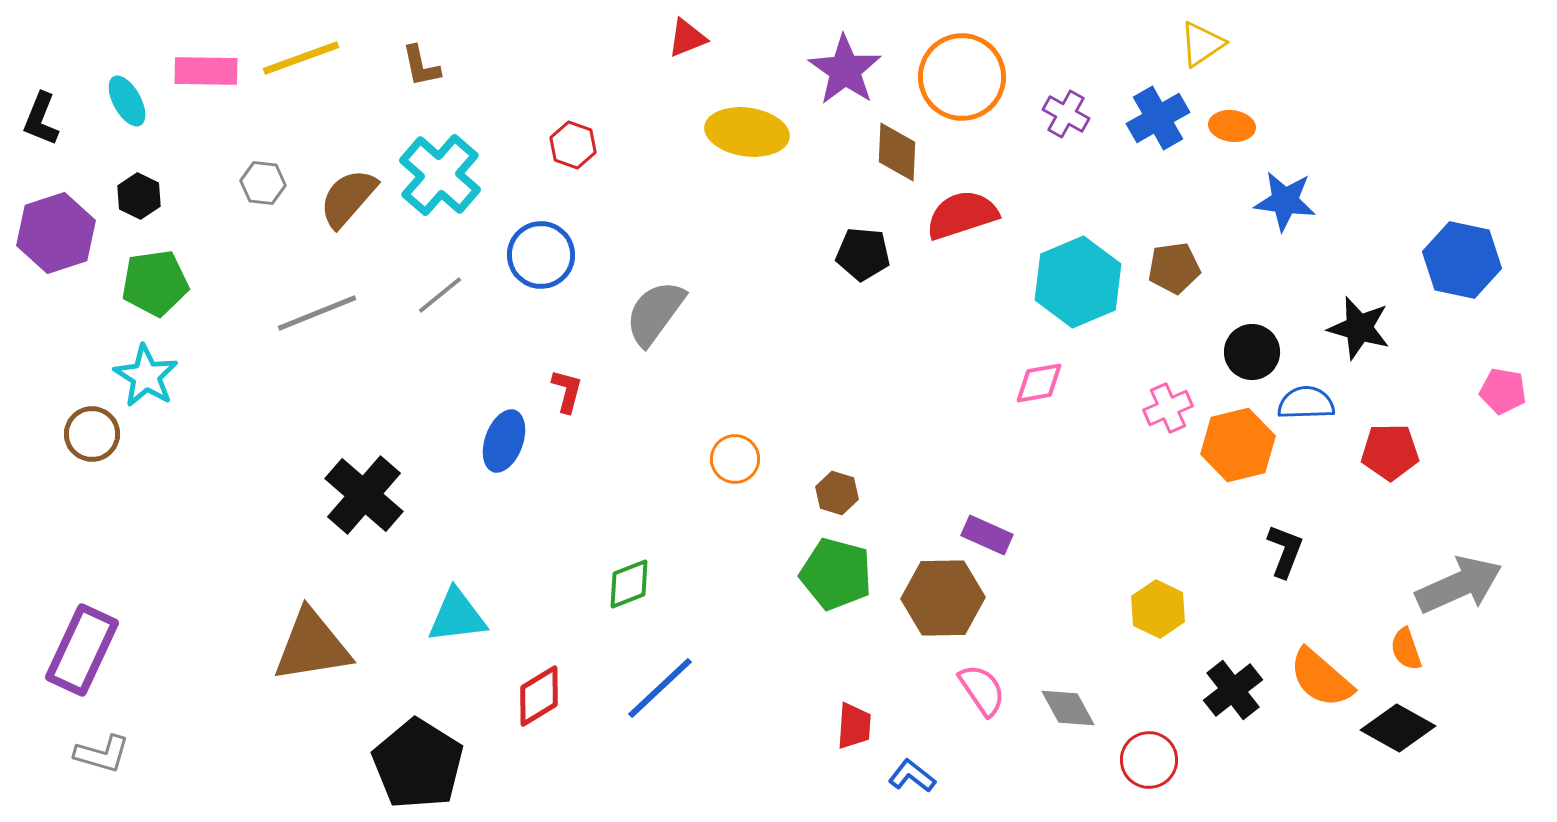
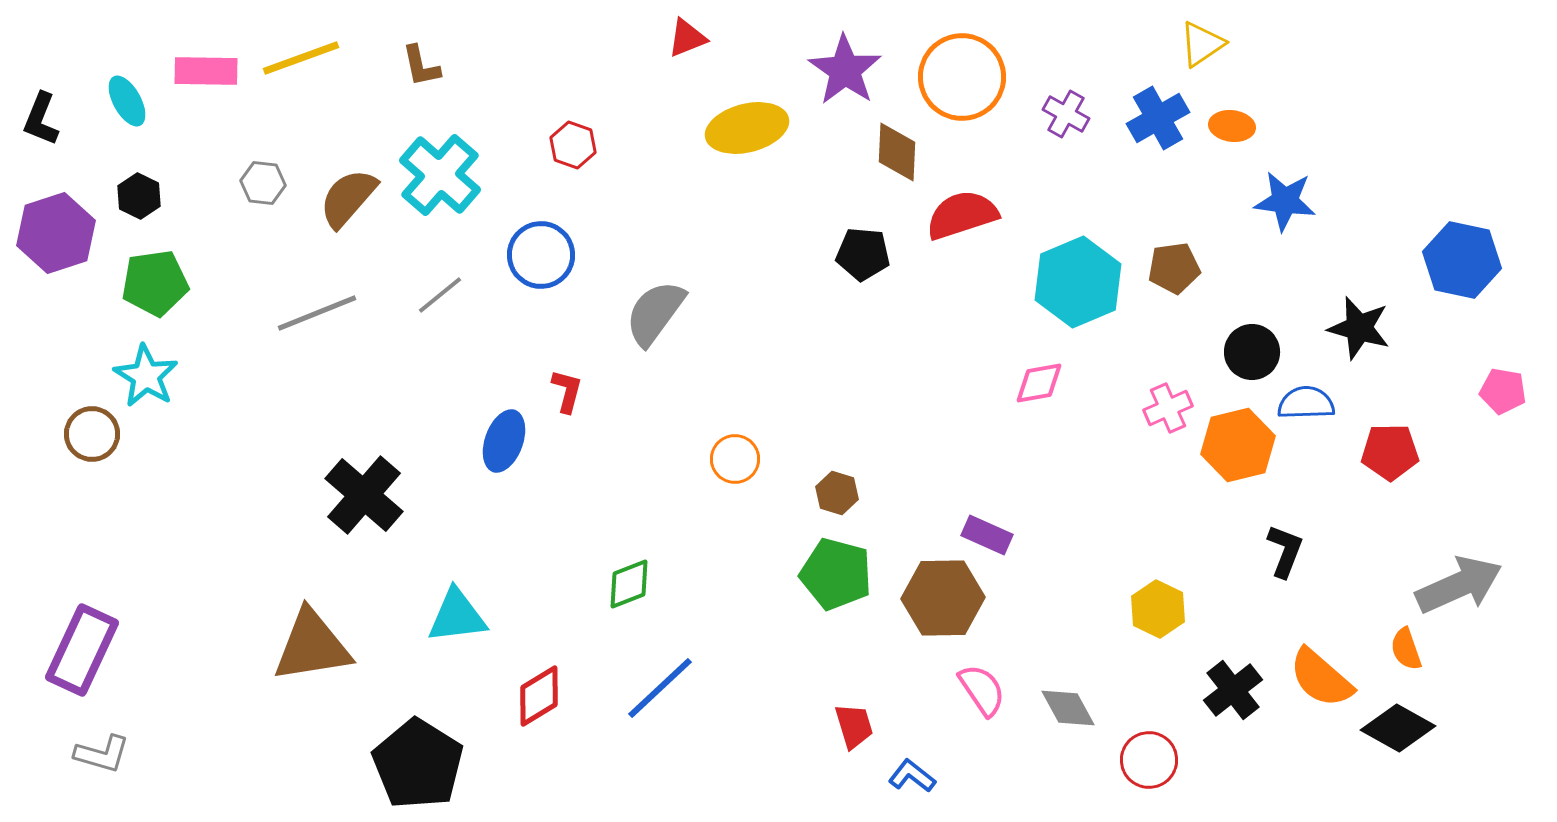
yellow ellipse at (747, 132): moved 4 px up; rotated 22 degrees counterclockwise
red trapezoid at (854, 726): rotated 21 degrees counterclockwise
